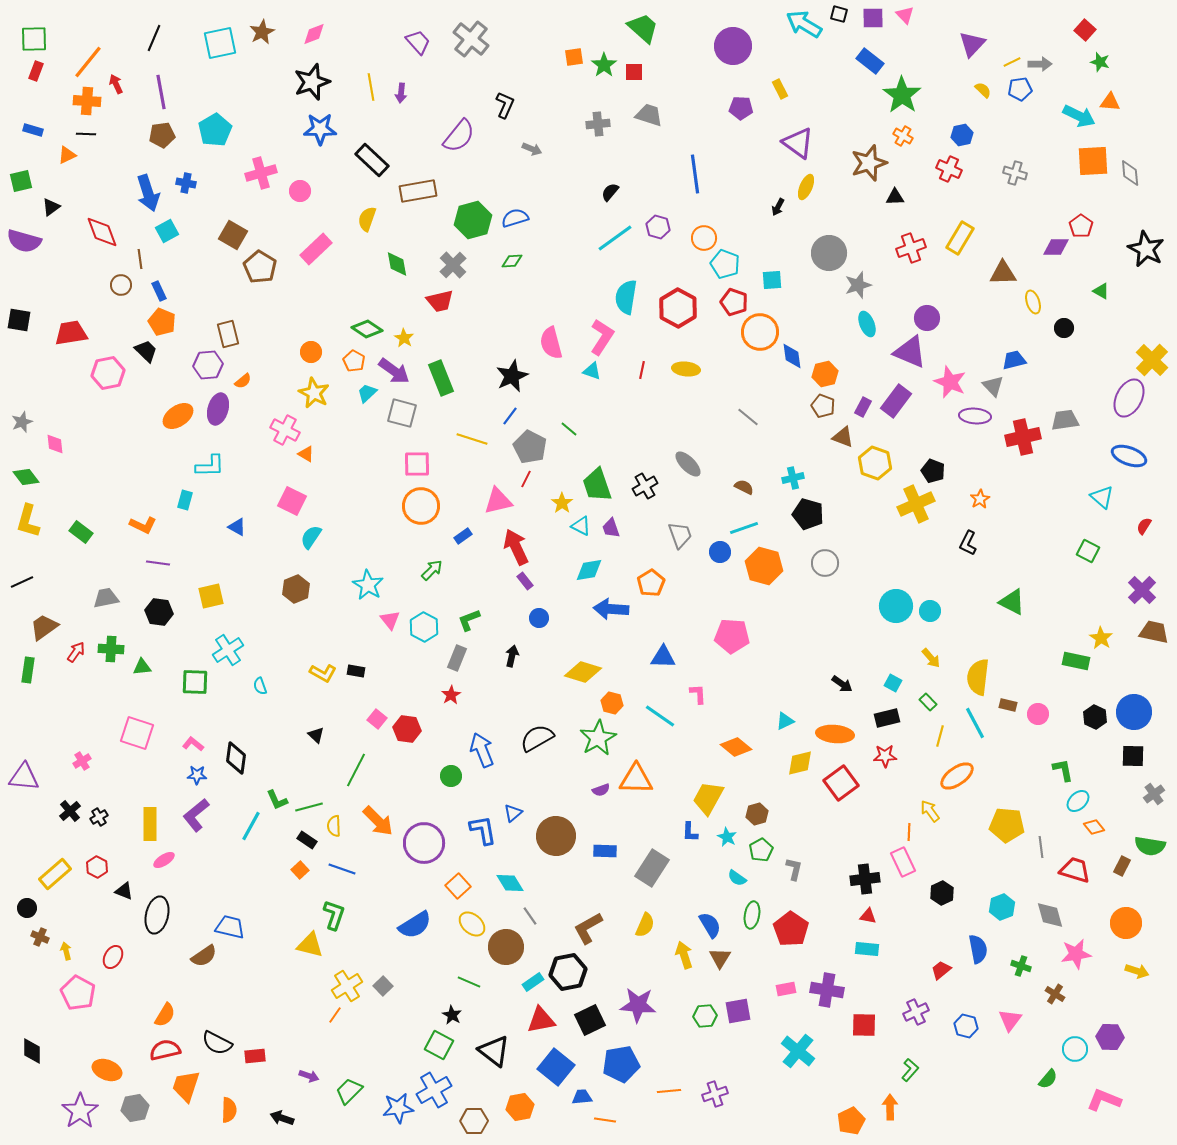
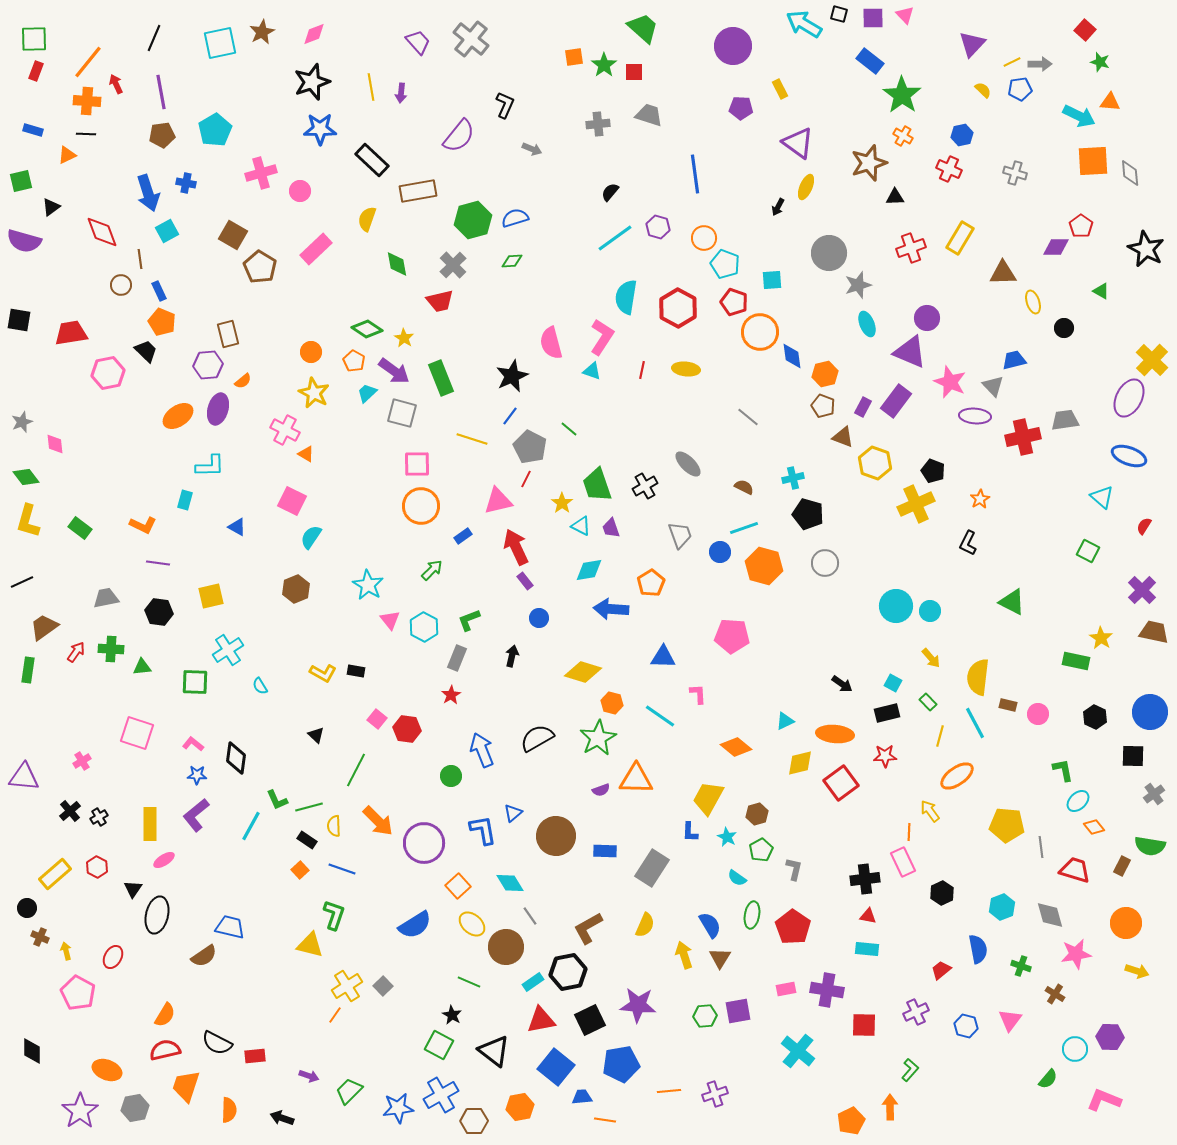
green rectangle at (81, 532): moved 1 px left, 4 px up
cyan semicircle at (260, 686): rotated 12 degrees counterclockwise
blue circle at (1134, 712): moved 16 px right
black rectangle at (887, 718): moved 5 px up
black triangle at (124, 891): moved 9 px right, 2 px up; rotated 42 degrees clockwise
red pentagon at (791, 929): moved 2 px right, 2 px up
blue cross at (434, 1090): moved 7 px right, 5 px down
